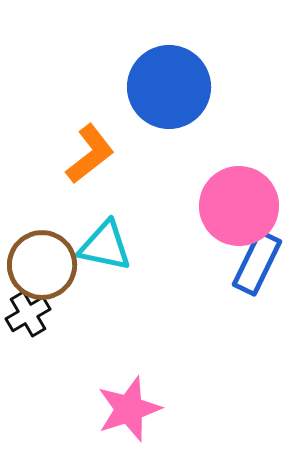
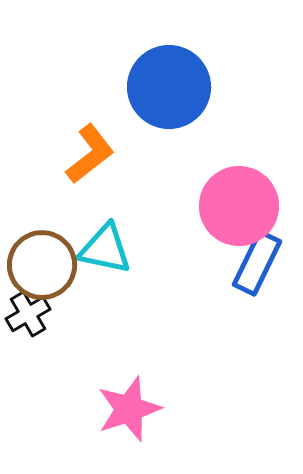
cyan triangle: moved 3 px down
